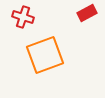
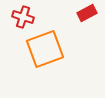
orange square: moved 6 px up
